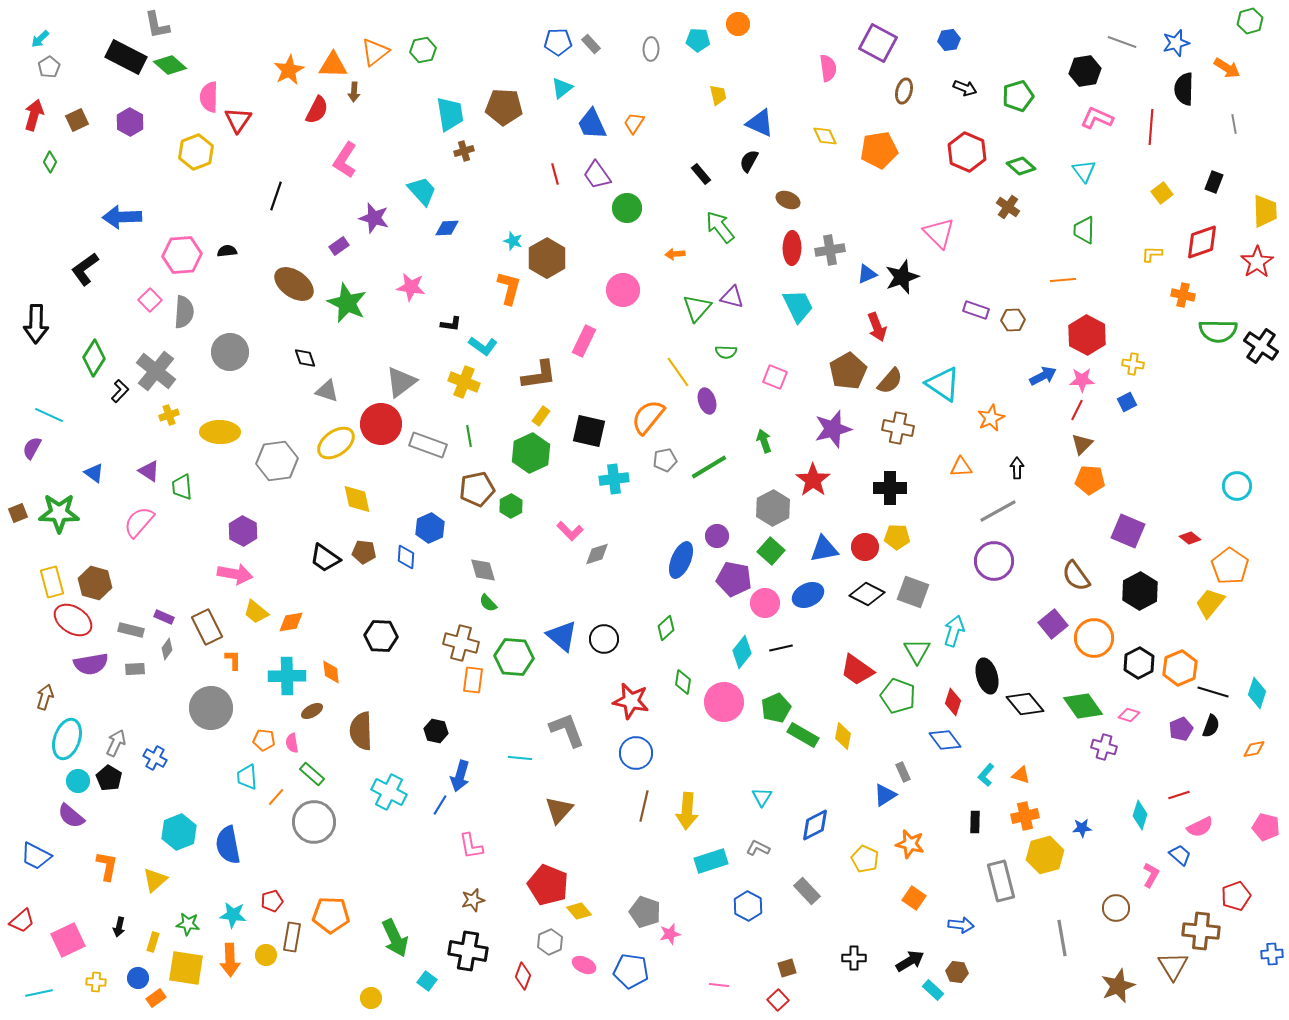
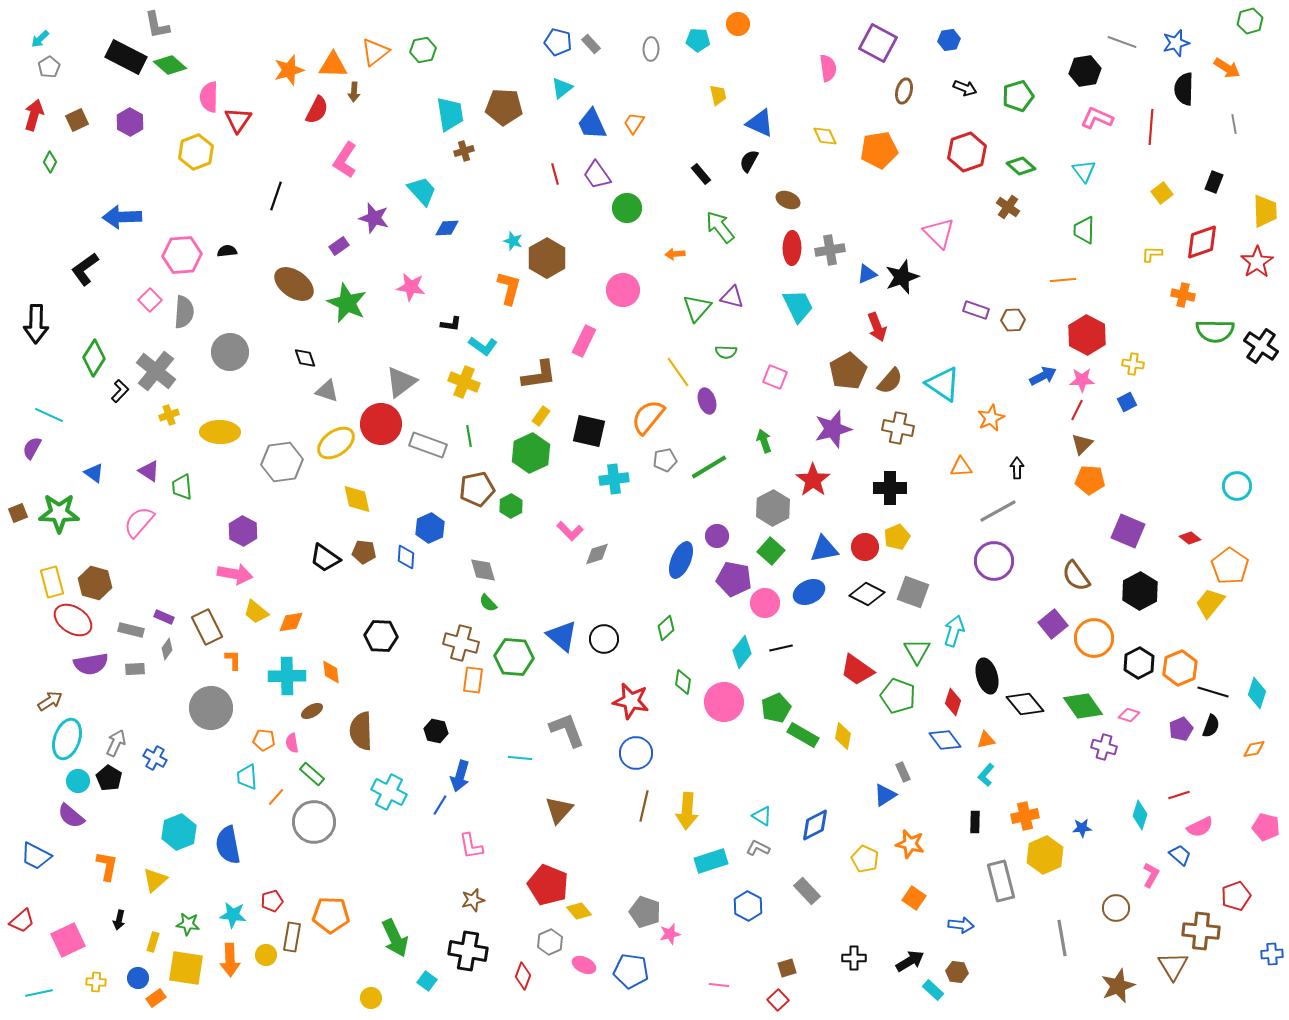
blue pentagon at (558, 42): rotated 16 degrees clockwise
orange star at (289, 70): rotated 12 degrees clockwise
red hexagon at (967, 152): rotated 18 degrees clockwise
green semicircle at (1218, 331): moved 3 px left
gray hexagon at (277, 461): moved 5 px right, 1 px down
yellow pentagon at (897, 537): rotated 25 degrees counterclockwise
blue ellipse at (808, 595): moved 1 px right, 3 px up
brown arrow at (45, 697): moved 5 px right, 4 px down; rotated 40 degrees clockwise
orange triangle at (1021, 775): moved 35 px left, 35 px up; rotated 30 degrees counterclockwise
cyan triangle at (762, 797): moved 19 px down; rotated 30 degrees counterclockwise
yellow hexagon at (1045, 855): rotated 9 degrees counterclockwise
black arrow at (119, 927): moved 7 px up
